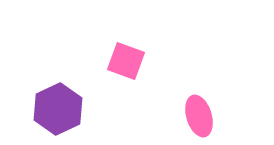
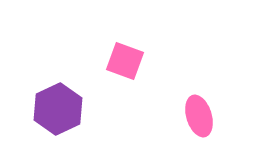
pink square: moved 1 px left
